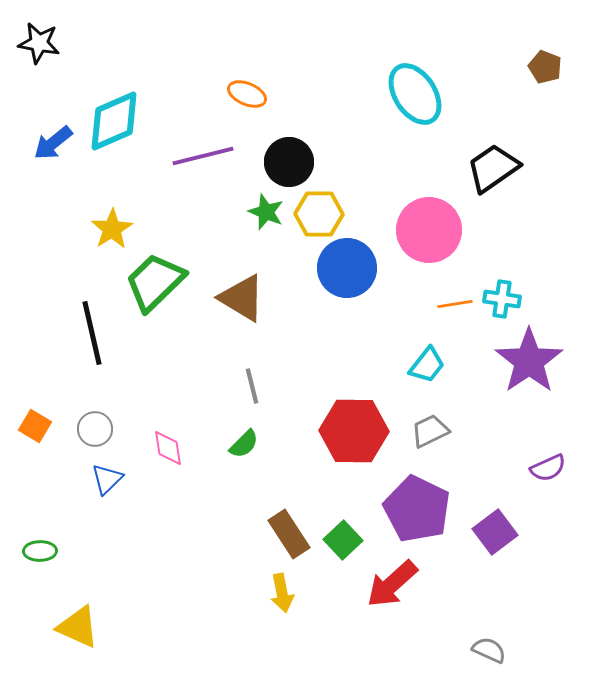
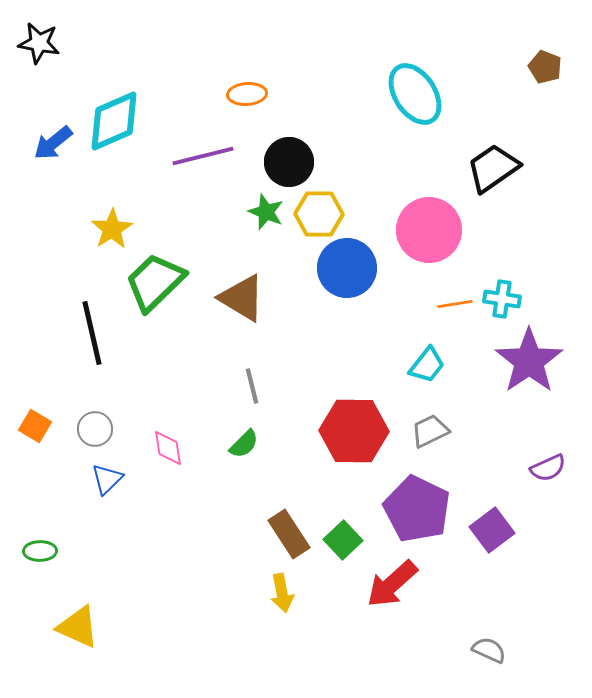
orange ellipse: rotated 27 degrees counterclockwise
purple square: moved 3 px left, 2 px up
